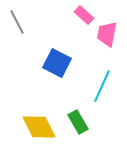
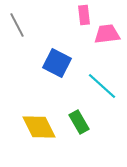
pink rectangle: rotated 42 degrees clockwise
gray line: moved 3 px down
pink trapezoid: rotated 72 degrees clockwise
cyan line: rotated 72 degrees counterclockwise
green rectangle: moved 1 px right
